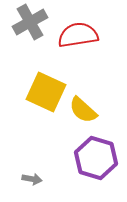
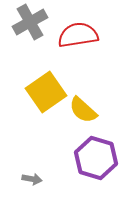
yellow square: rotated 30 degrees clockwise
